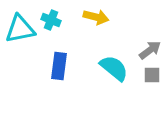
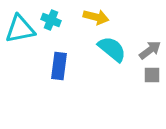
cyan semicircle: moved 2 px left, 19 px up
